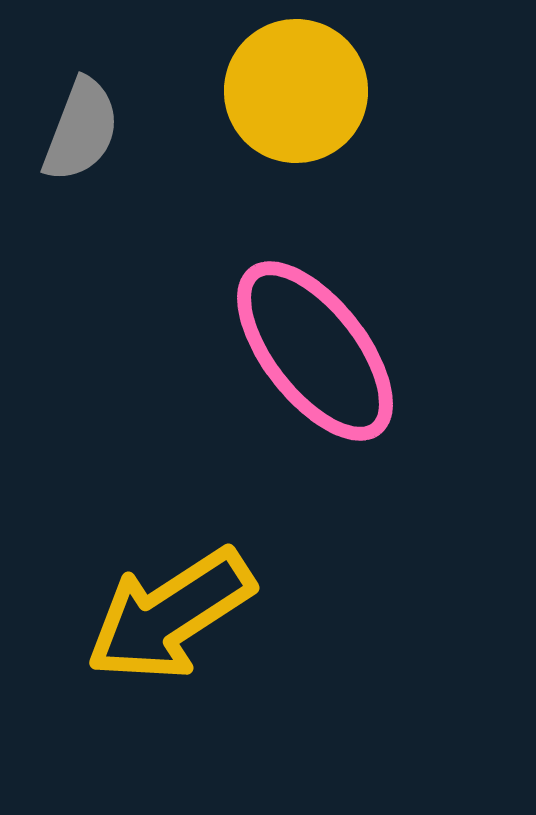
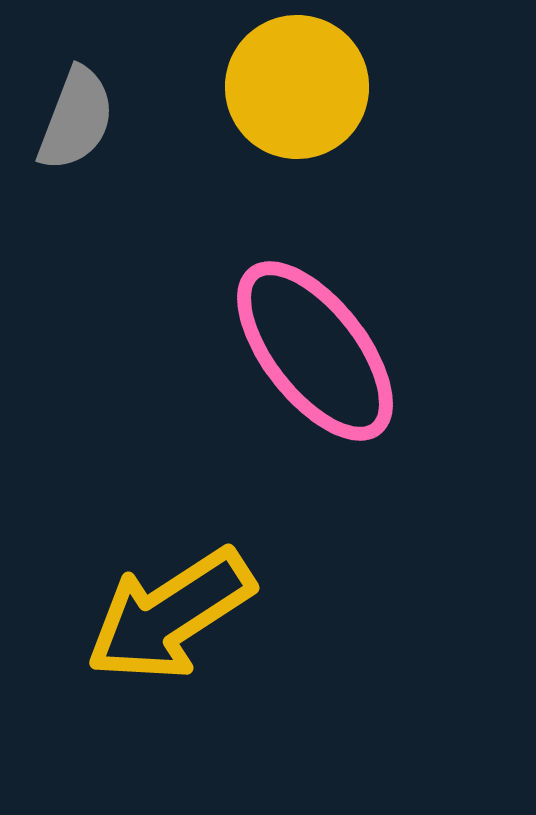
yellow circle: moved 1 px right, 4 px up
gray semicircle: moved 5 px left, 11 px up
